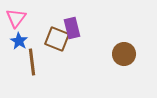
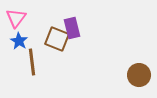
brown circle: moved 15 px right, 21 px down
